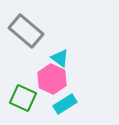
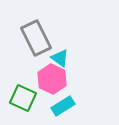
gray rectangle: moved 10 px right, 7 px down; rotated 24 degrees clockwise
cyan rectangle: moved 2 px left, 2 px down
